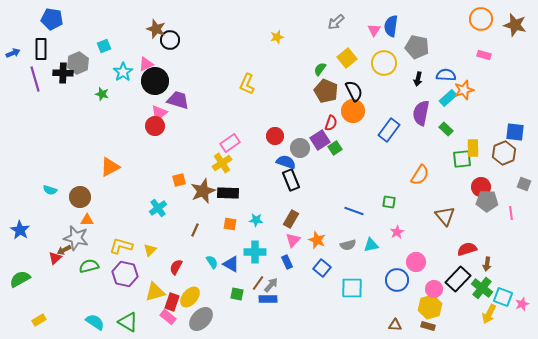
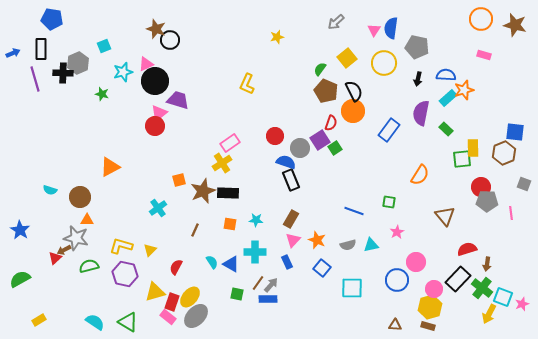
blue semicircle at (391, 26): moved 2 px down
cyan star at (123, 72): rotated 18 degrees clockwise
gray ellipse at (201, 319): moved 5 px left, 3 px up
